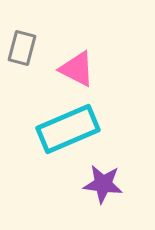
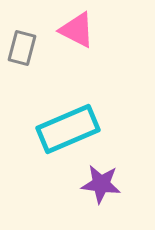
pink triangle: moved 39 px up
purple star: moved 2 px left
